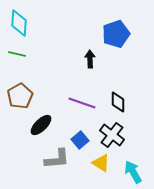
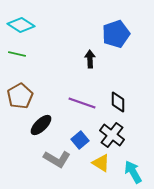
cyan diamond: moved 2 px right, 2 px down; rotated 60 degrees counterclockwise
gray L-shape: rotated 36 degrees clockwise
